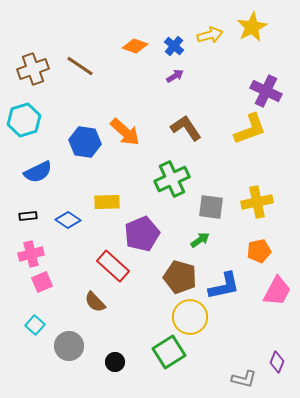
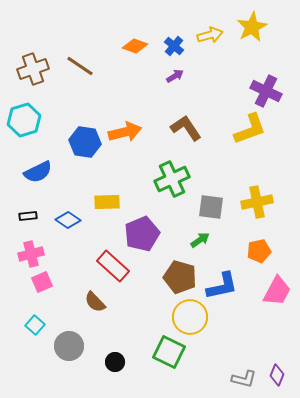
orange arrow: rotated 56 degrees counterclockwise
blue L-shape: moved 2 px left
green square: rotated 32 degrees counterclockwise
purple diamond: moved 13 px down
